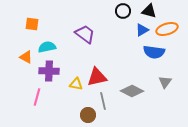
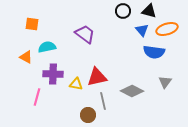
blue triangle: rotated 40 degrees counterclockwise
purple cross: moved 4 px right, 3 px down
